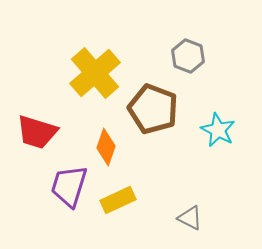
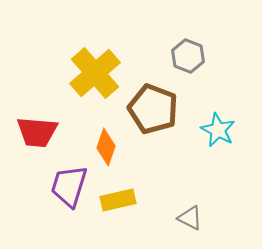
red trapezoid: rotated 12 degrees counterclockwise
yellow rectangle: rotated 12 degrees clockwise
